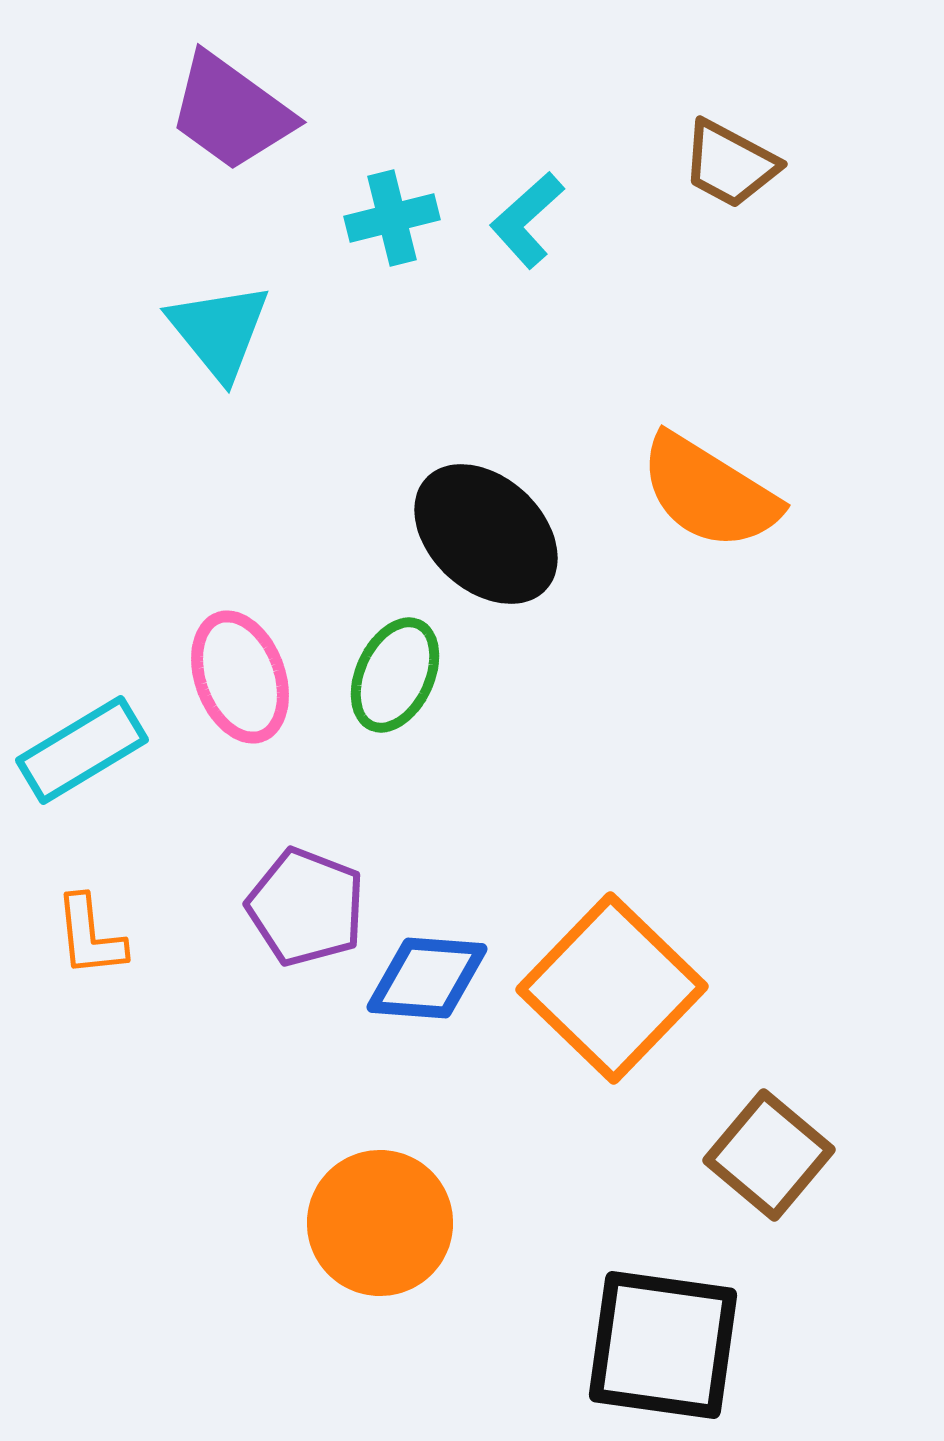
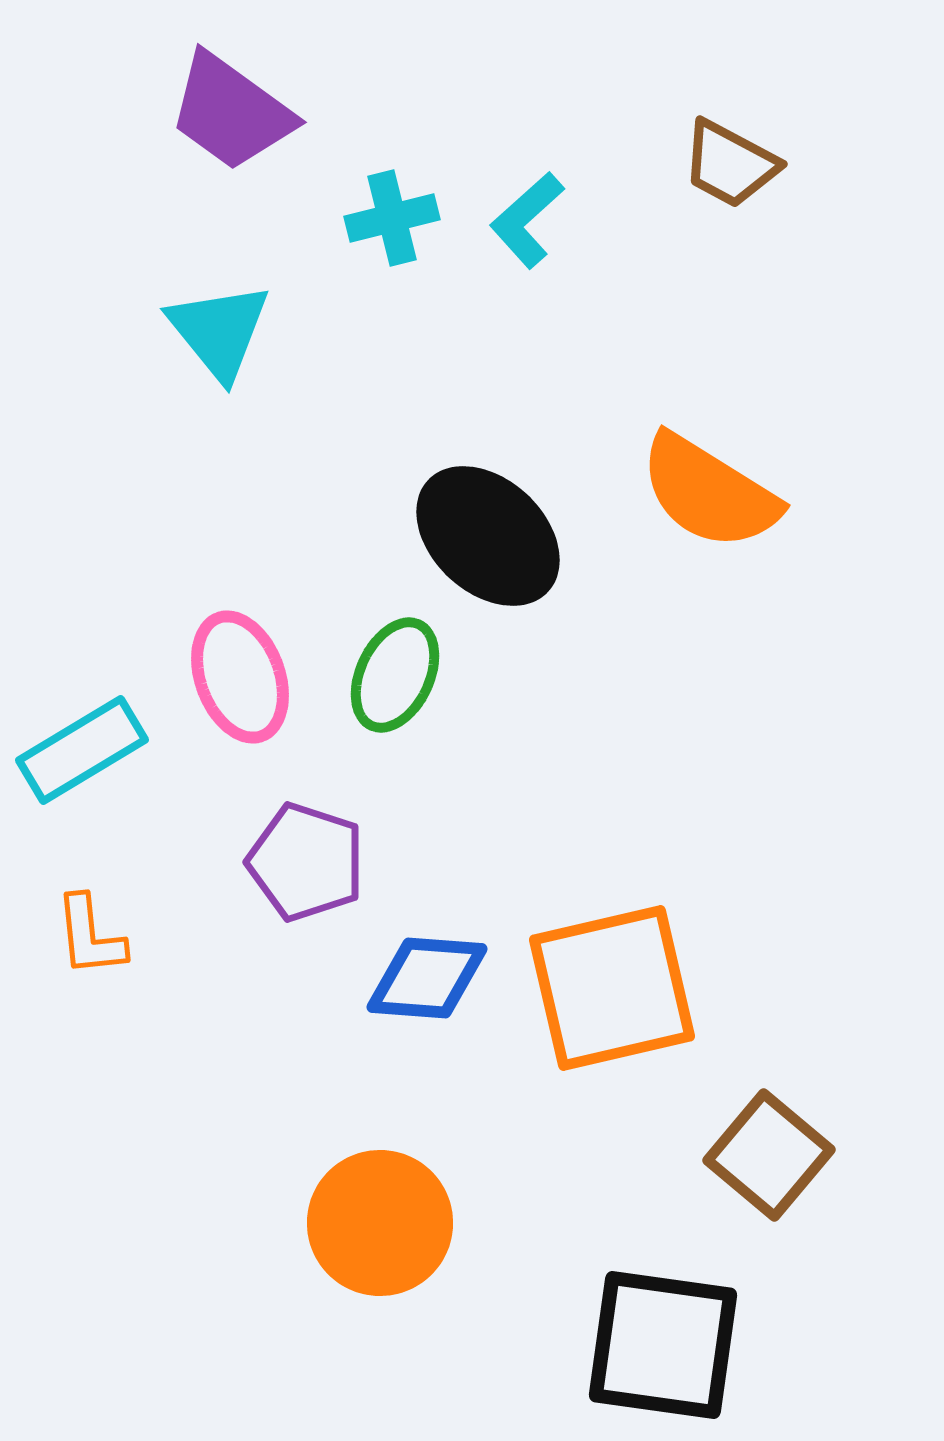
black ellipse: moved 2 px right, 2 px down
purple pentagon: moved 45 px up; rotated 3 degrees counterclockwise
orange square: rotated 33 degrees clockwise
